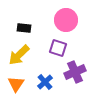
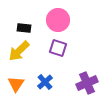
pink circle: moved 8 px left
yellow arrow: moved 4 px up
purple cross: moved 12 px right, 11 px down
